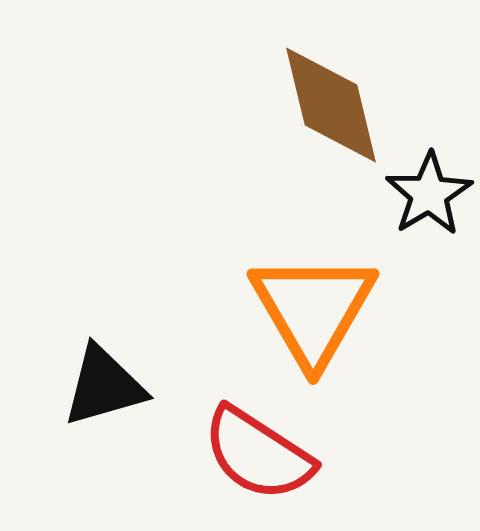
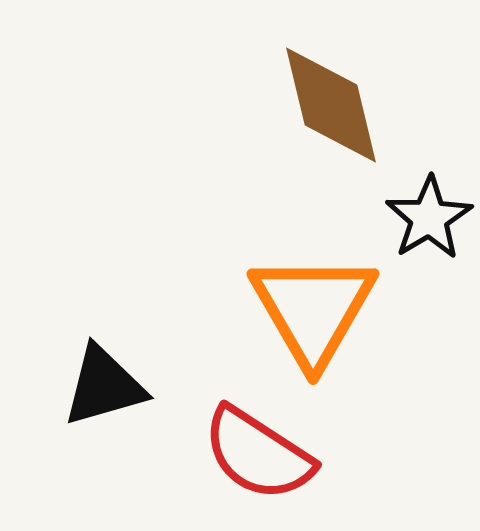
black star: moved 24 px down
